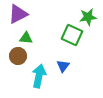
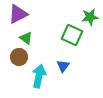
green star: moved 2 px right
green triangle: rotated 32 degrees clockwise
brown circle: moved 1 px right, 1 px down
